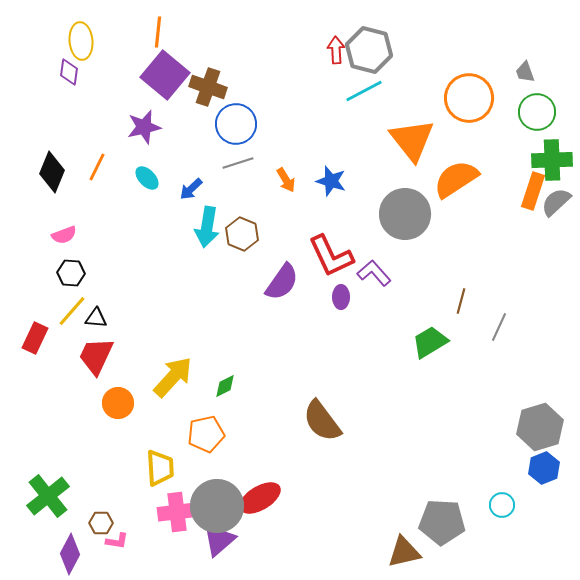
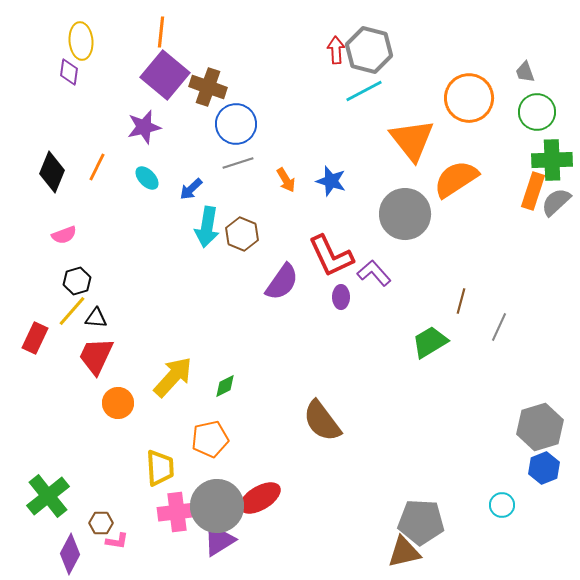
orange line at (158, 32): moved 3 px right
black hexagon at (71, 273): moved 6 px right, 8 px down; rotated 20 degrees counterclockwise
orange pentagon at (206, 434): moved 4 px right, 5 px down
gray pentagon at (442, 522): moved 21 px left
purple triangle at (219, 540): rotated 9 degrees clockwise
